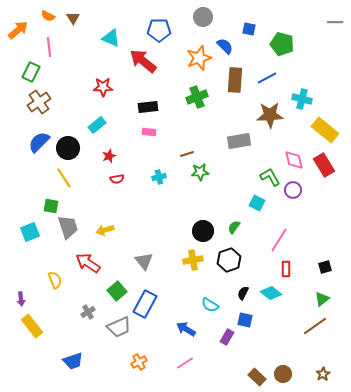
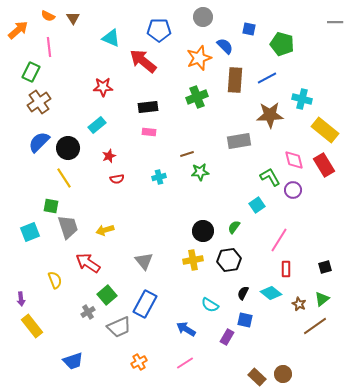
cyan square at (257, 203): moved 2 px down; rotated 28 degrees clockwise
black hexagon at (229, 260): rotated 10 degrees clockwise
green square at (117, 291): moved 10 px left, 4 px down
brown star at (323, 374): moved 24 px left, 70 px up; rotated 16 degrees counterclockwise
